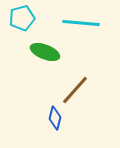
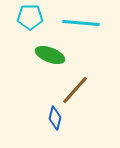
cyan pentagon: moved 8 px right, 1 px up; rotated 15 degrees clockwise
green ellipse: moved 5 px right, 3 px down
